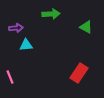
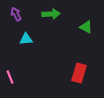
purple arrow: moved 14 px up; rotated 112 degrees counterclockwise
cyan triangle: moved 6 px up
red rectangle: rotated 18 degrees counterclockwise
